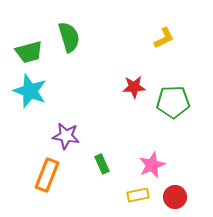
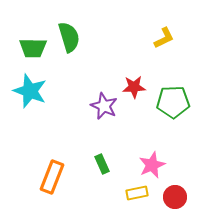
green trapezoid: moved 4 px right, 4 px up; rotated 16 degrees clockwise
purple star: moved 38 px right, 30 px up; rotated 16 degrees clockwise
orange rectangle: moved 5 px right, 2 px down
yellow rectangle: moved 1 px left, 2 px up
